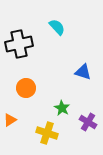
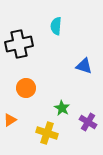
cyan semicircle: moved 1 px left, 1 px up; rotated 132 degrees counterclockwise
blue triangle: moved 1 px right, 6 px up
